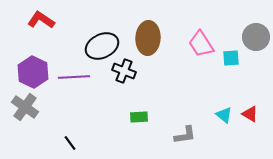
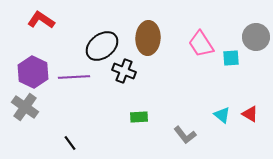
black ellipse: rotated 12 degrees counterclockwise
cyan triangle: moved 2 px left
gray L-shape: rotated 60 degrees clockwise
